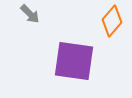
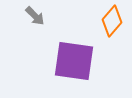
gray arrow: moved 5 px right, 2 px down
